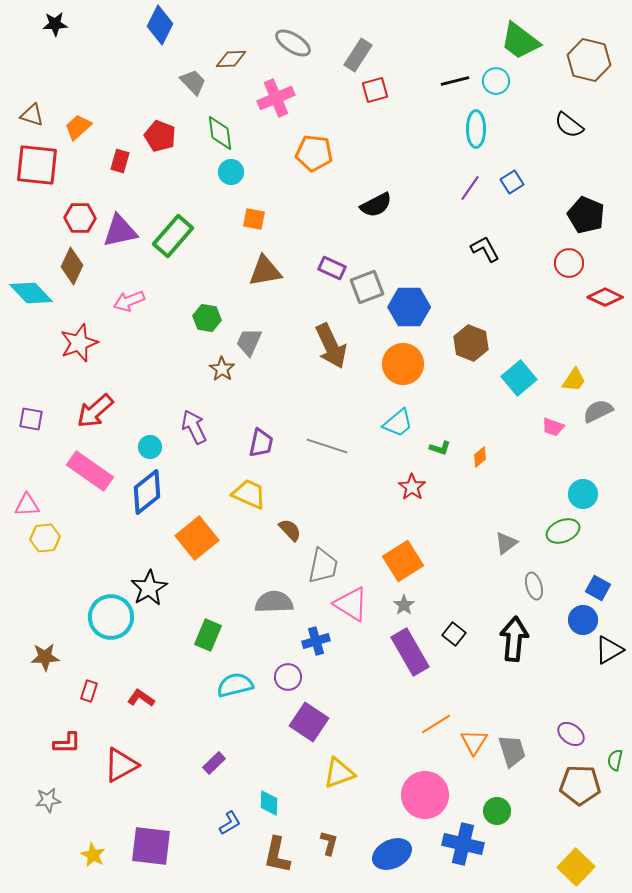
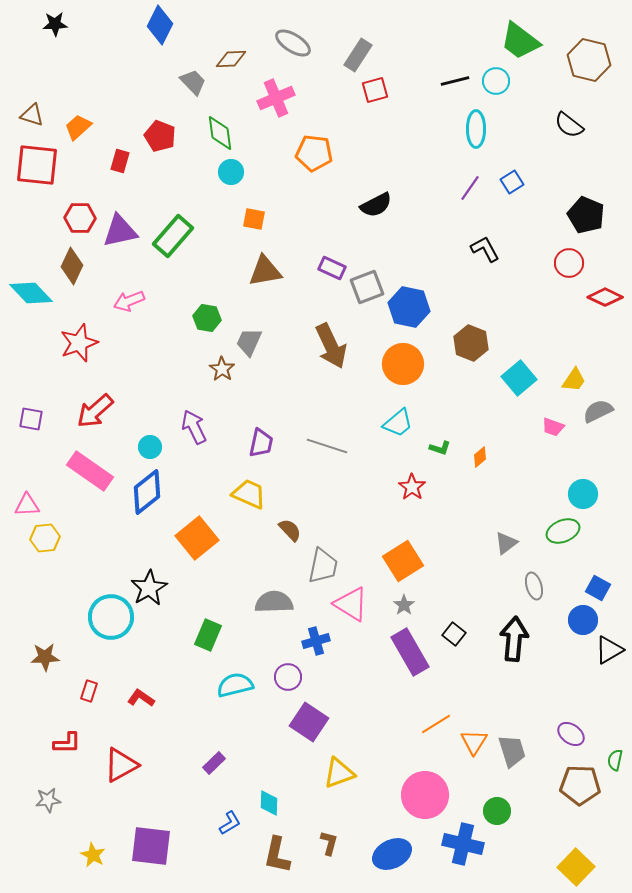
blue hexagon at (409, 307): rotated 12 degrees clockwise
